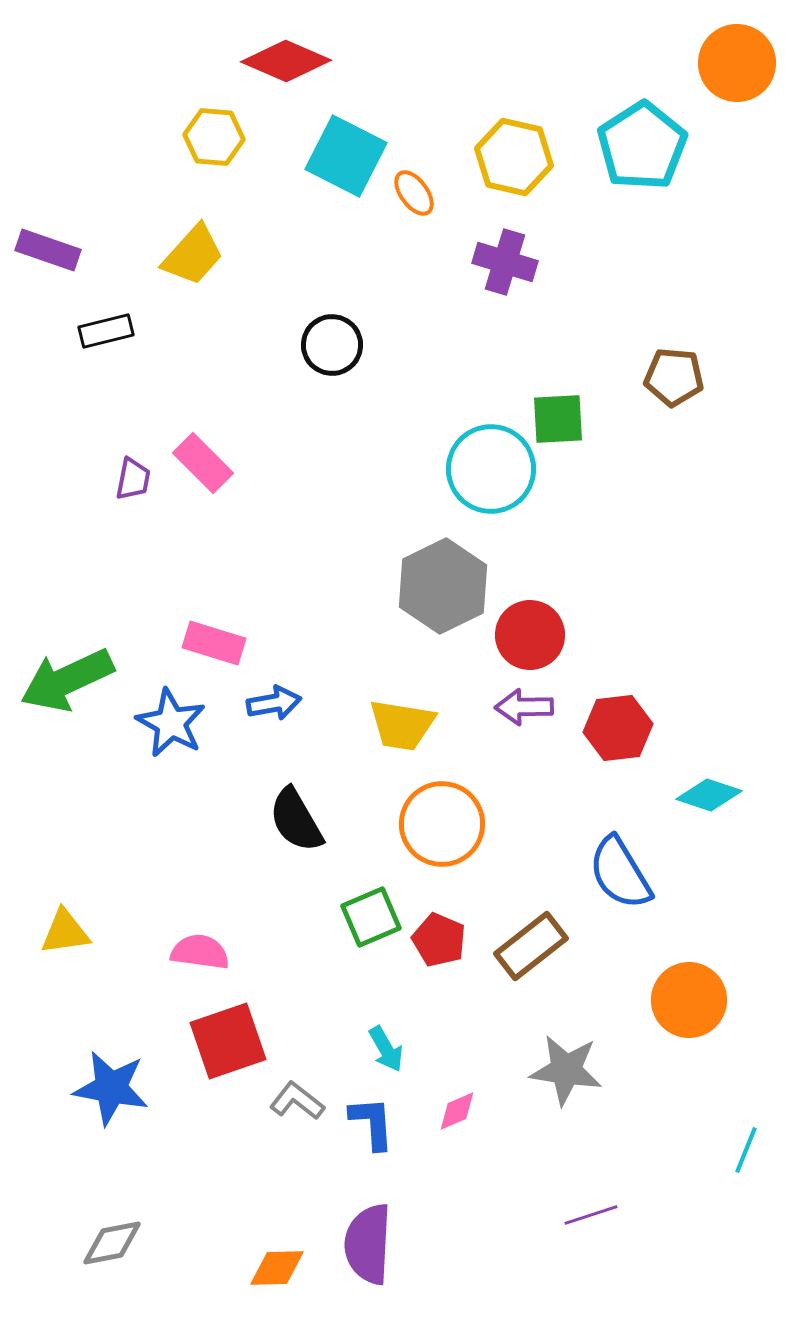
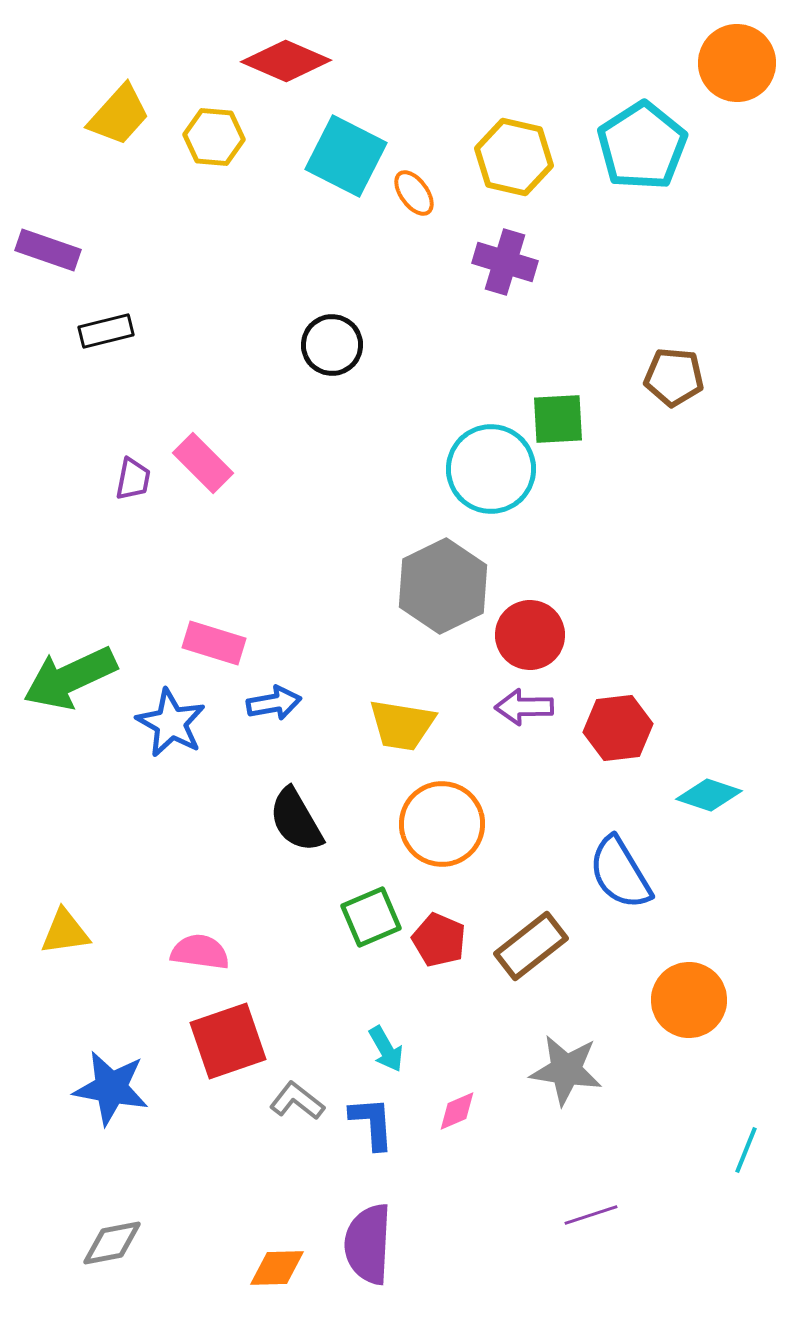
yellow trapezoid at (193, 255): moved 74 px left, 140 px up
green arrow at (67, 680): moved 3 px right, 2 px up
